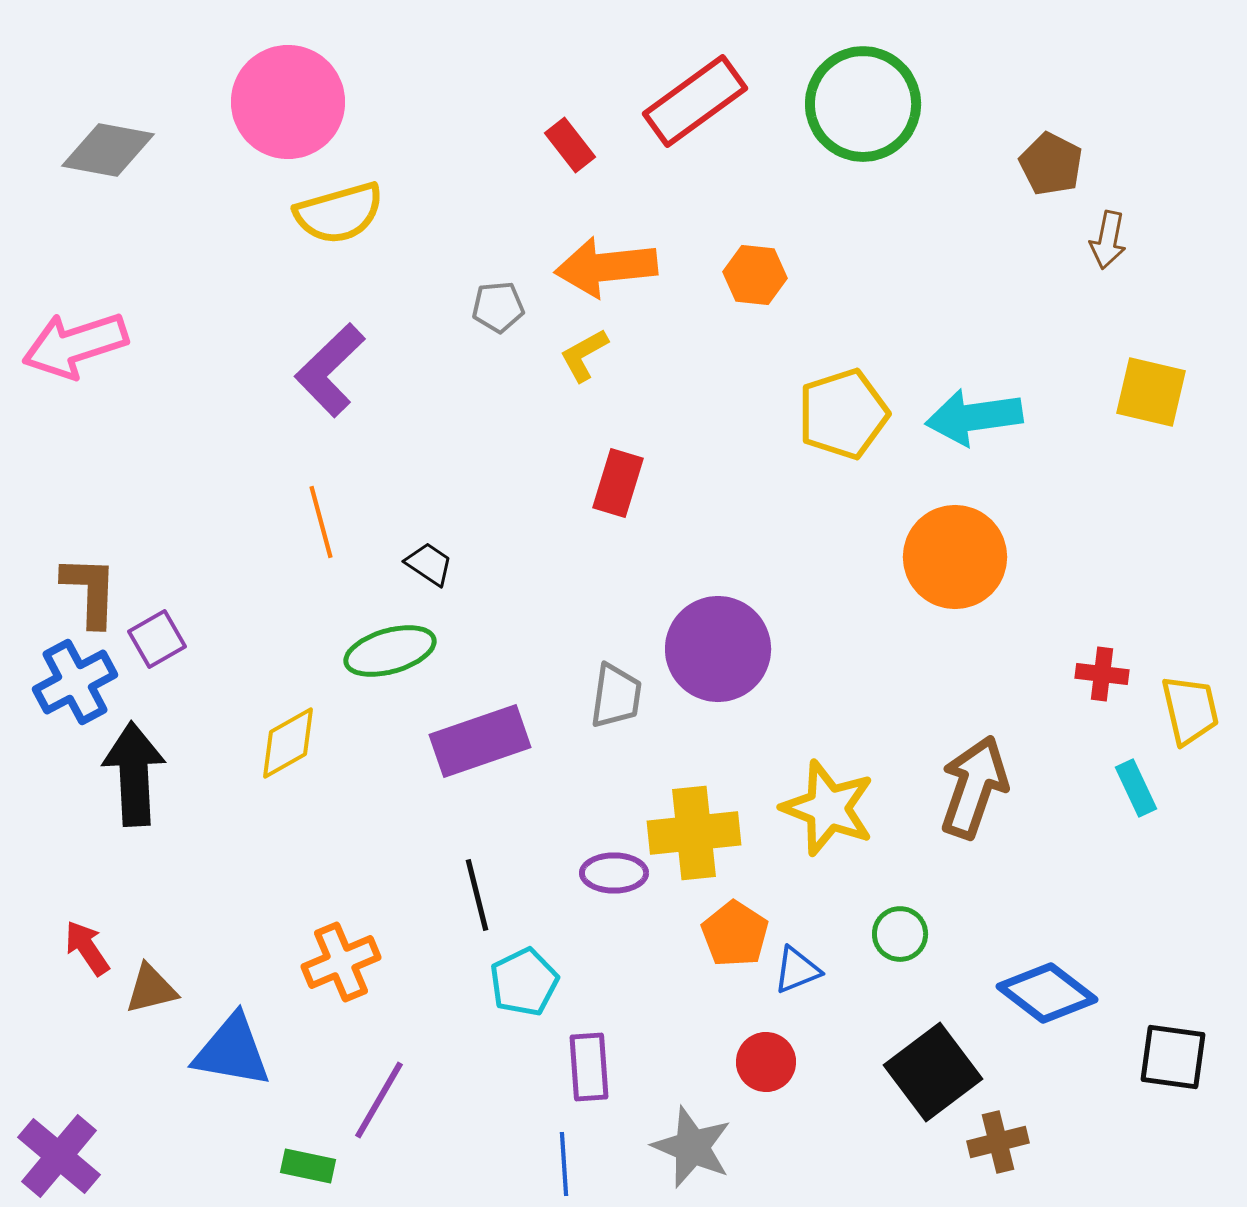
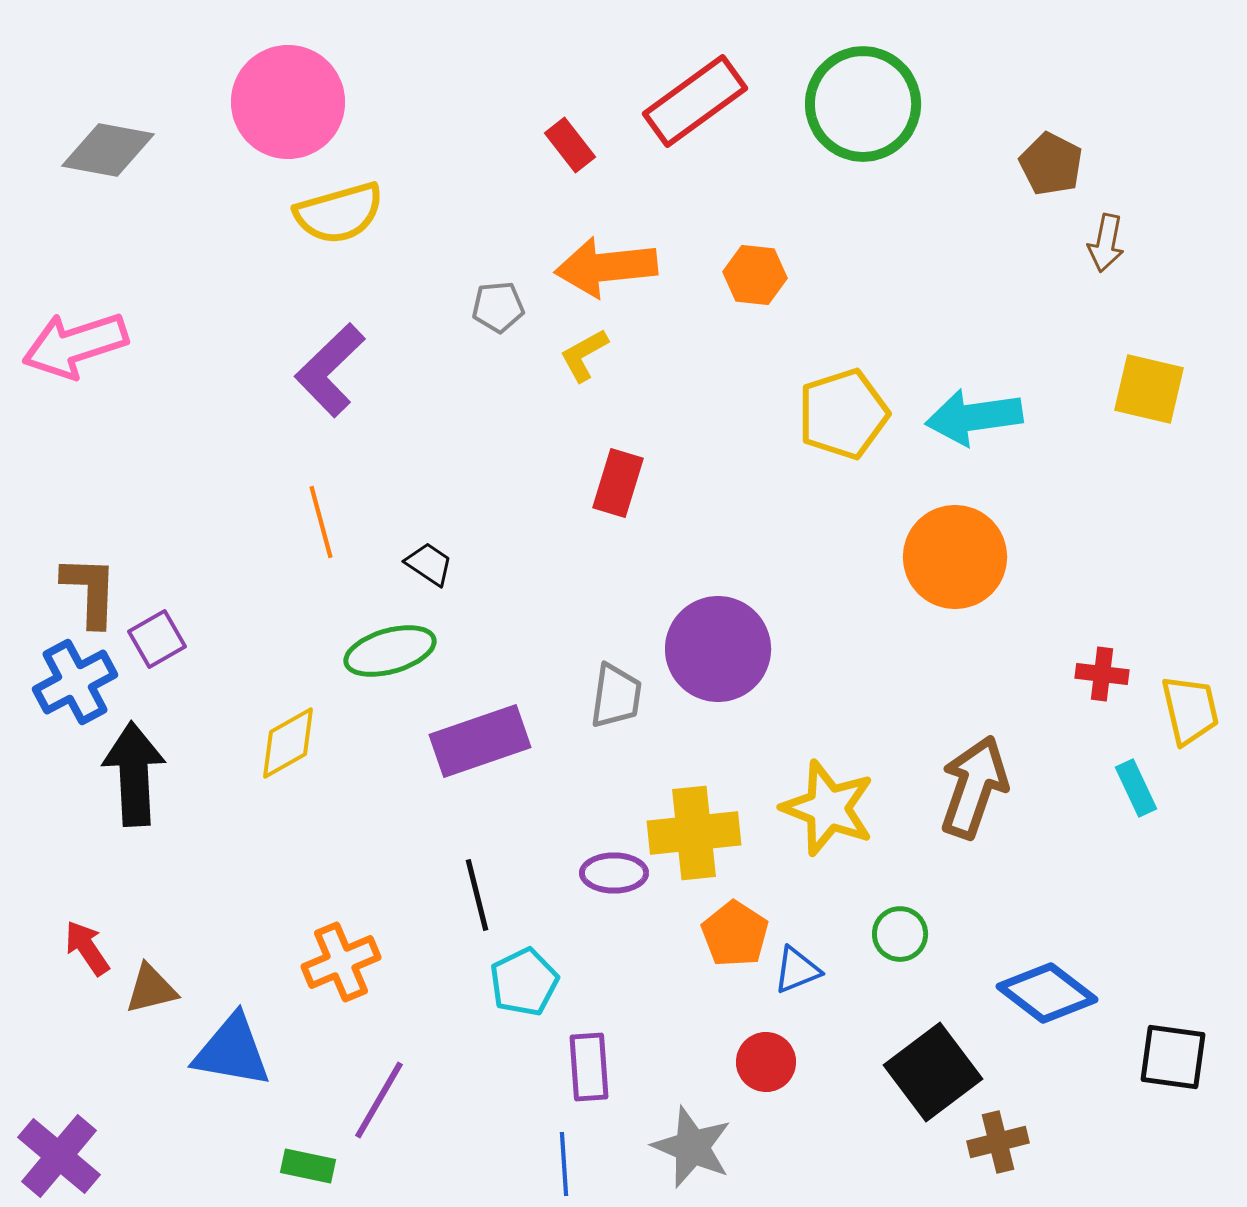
brown arrow at (1108, 240): moved 2 px left, 3 px down
yellow square at (1151, 392): moved 2 px left, 3 px up
